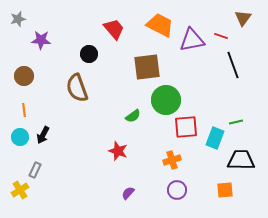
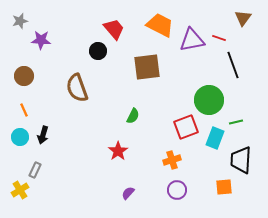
gray star: moved 2 px right, 2 px down
red line: moved 2 px left, 2 px down
black circle: moved 9 px right, 3 px up
green circle: moved 43 px right
orange line: rotated 16 degrees counterclockwise
green semicircle: rotated 28 degrees counterclockwise
red square: rotated 15 degrees counterclockwise
black arrow: rotated 12 degrees counterclockwise
red star: rotated 18 degrees clockwise
black trapezoid: rotated 88 degrees counterclockwise
orange square: moved 1 px left, 3 px up
